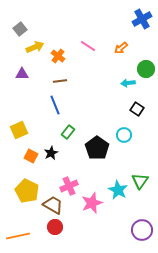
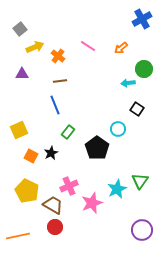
green circle: moved 2 px left
cyan circle: moved 6 px left, 6 px up
cyan star: moved 1 px left, 1 px up; rotated 18 degrees clockwise
